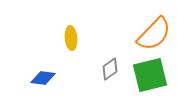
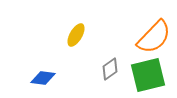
orange semicircle: moved 3 px down
yellow ellipse: moved 5 px right, 3 px up; rotated 35 degrees clockwise
green square: moved 2 px left
